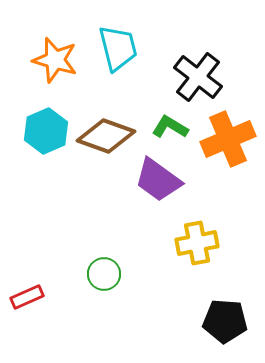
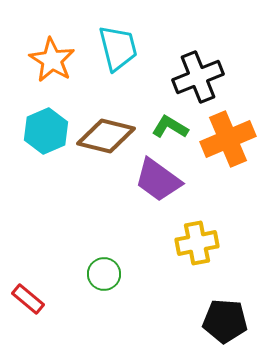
orange star: moved 3 px left; rotated 15 degrees clockwise
black cross: rotated 30 degrees clockwise
brown diamond: rotated 6 degrees counterclockwise
red rectangle: moved 1 px right, 2 px down; rotated 64 degrees clockwise
